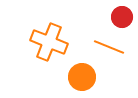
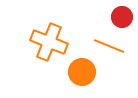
orange line: moved 1 px up
orange circle: moved 5 px up
